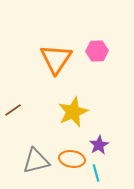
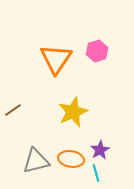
pink hexagon: rotated 15 degrees counterclockwise
purple star: moved 1 px right, 5 px down
orange ellipse: moved 1 px left
